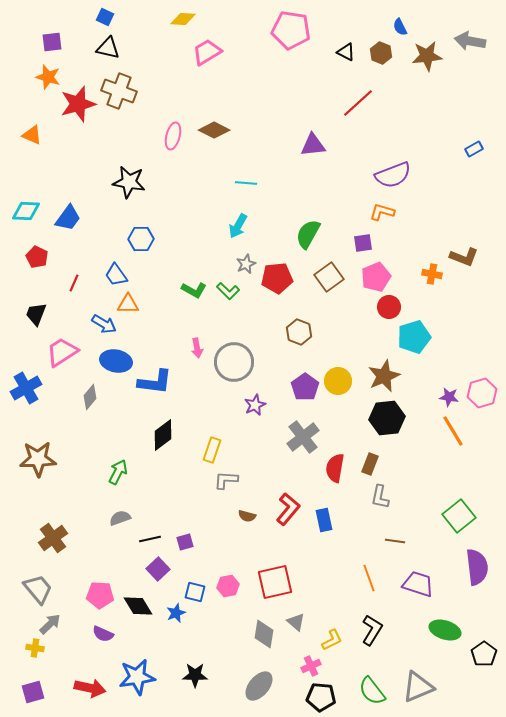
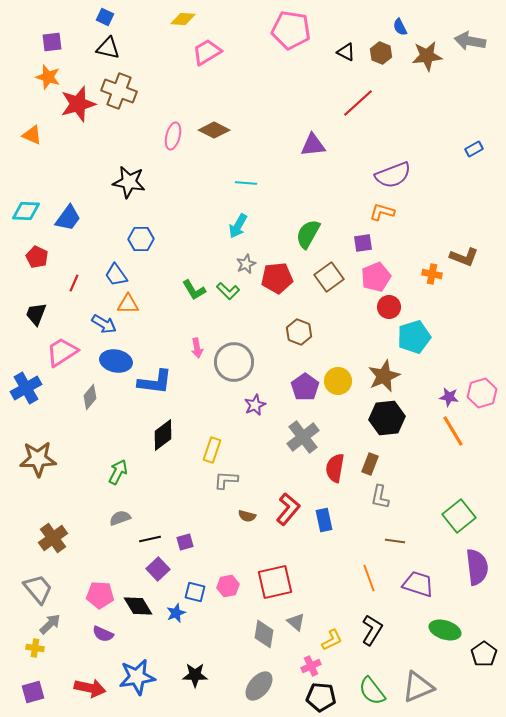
green L-shape at (194, 290): rotated 30 degrees clockwise
